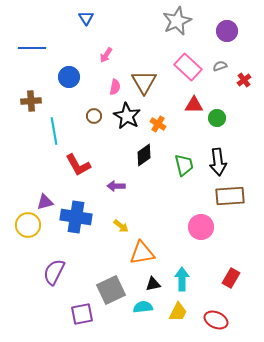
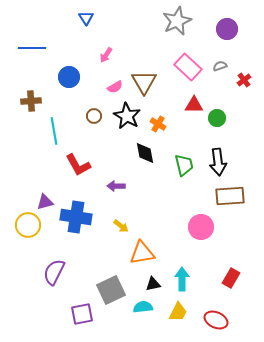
purple circle: moved 2 px up
pink semicircle: rotated 49 degrees clockwise
black diamond: moved 1 px right, 2 px up; rotated 65 degrees counterclockwise
